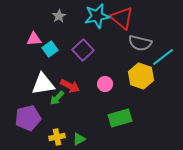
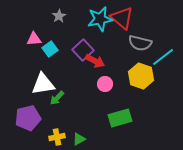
cyan star: moved 3 px right, 3 px down
red arrow: moved 25 px right, 25 px up
